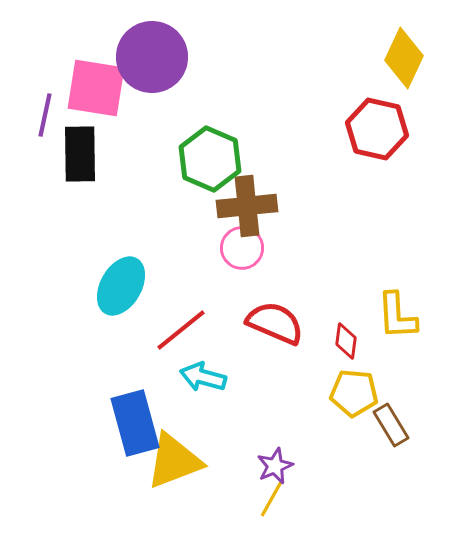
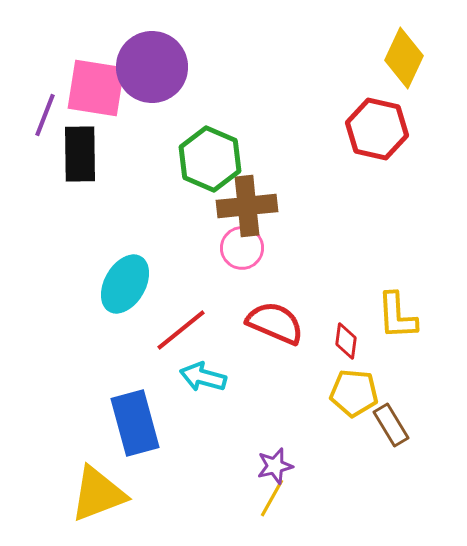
purple circle: moved 10 px down
purple line: rotated 9 degrees clockwise
cyan ellipse: moved 4 px right, 2 px up
yellow triangle: moved 76 px left, 33 px down
purple star: rotated 9 degrees clockwise
